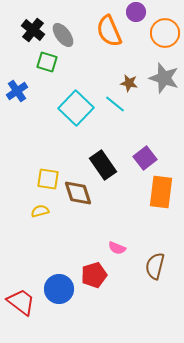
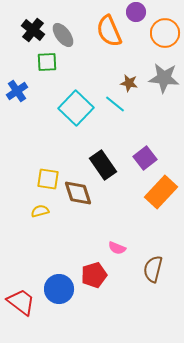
green square: rotated 20 degrees counterclockwise
gray star: rotated 12 degrees counterclockwise
orange rectangle: rotated 36 degrees clockwise
brown semicircle: moved 2 px left, 3 px down
